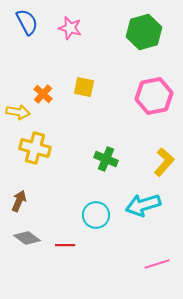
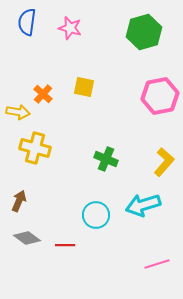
blue semicircle: rotated 144 degrees counterclockwise
pink hexagon: moved 6 px right
